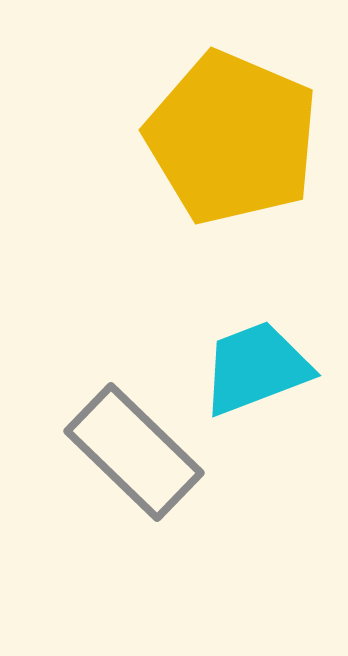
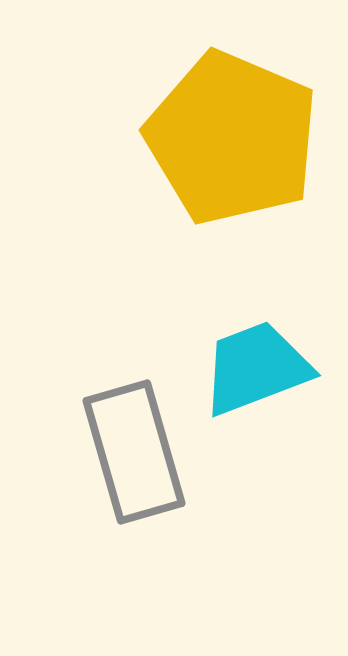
gray rectangle: rotated 30 degrees clockwise
